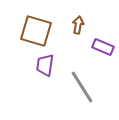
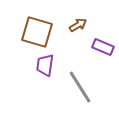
brown arrow: rotated 48 degrees clockwise
brown square: moved 1 px right, 1 px down
gray line: moved 2 px left
